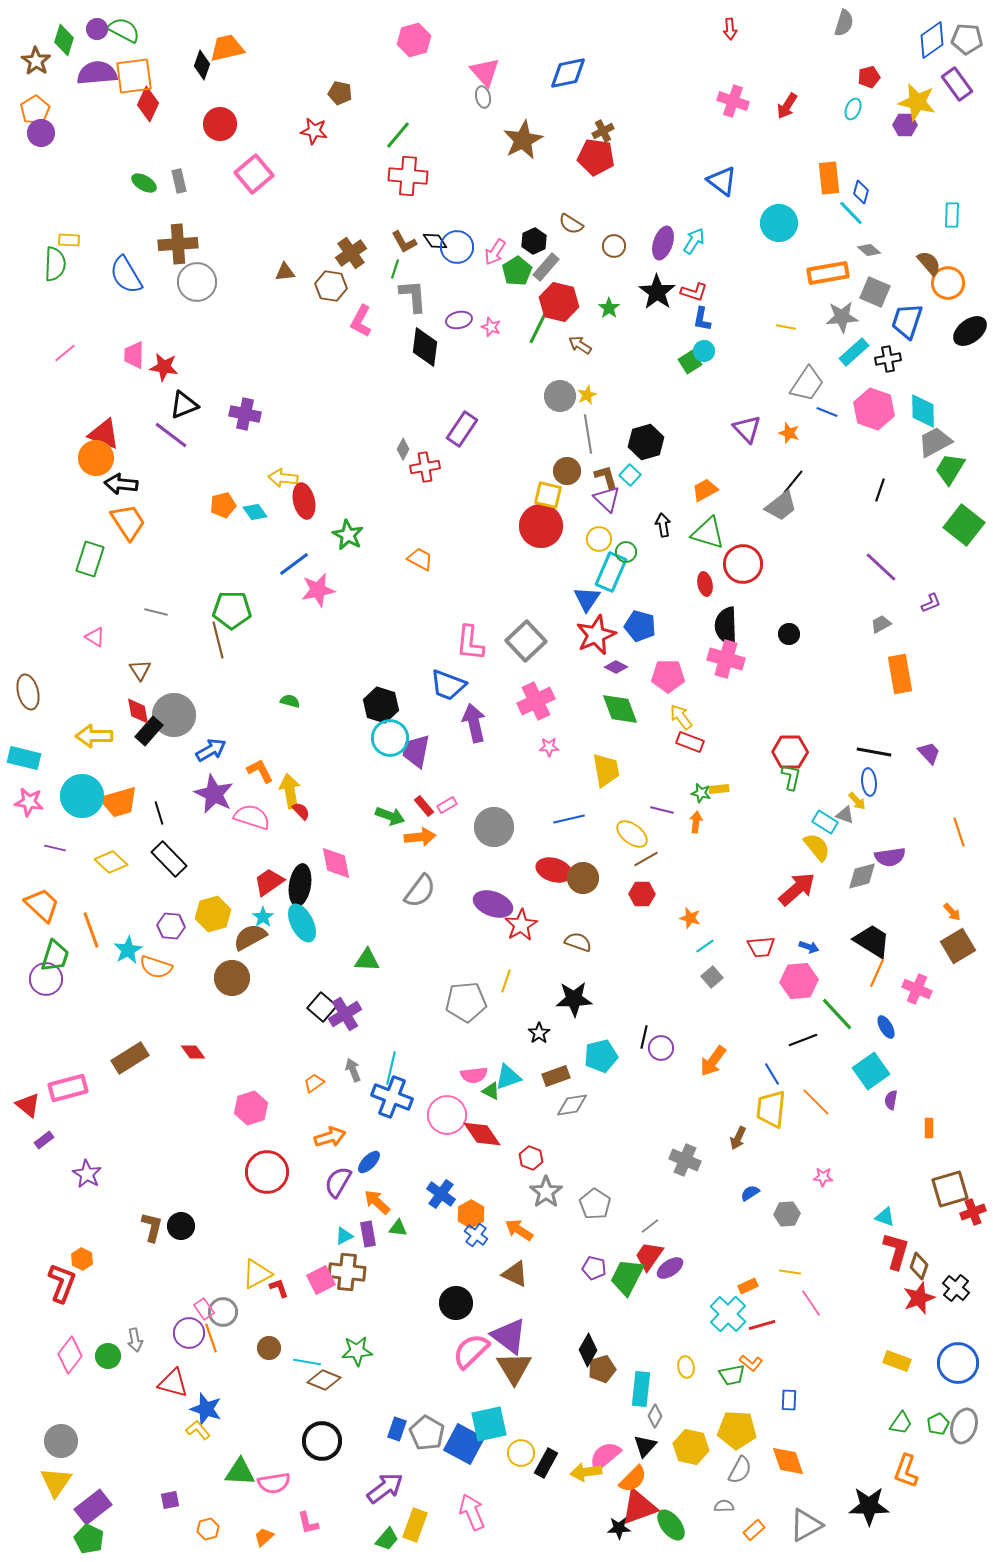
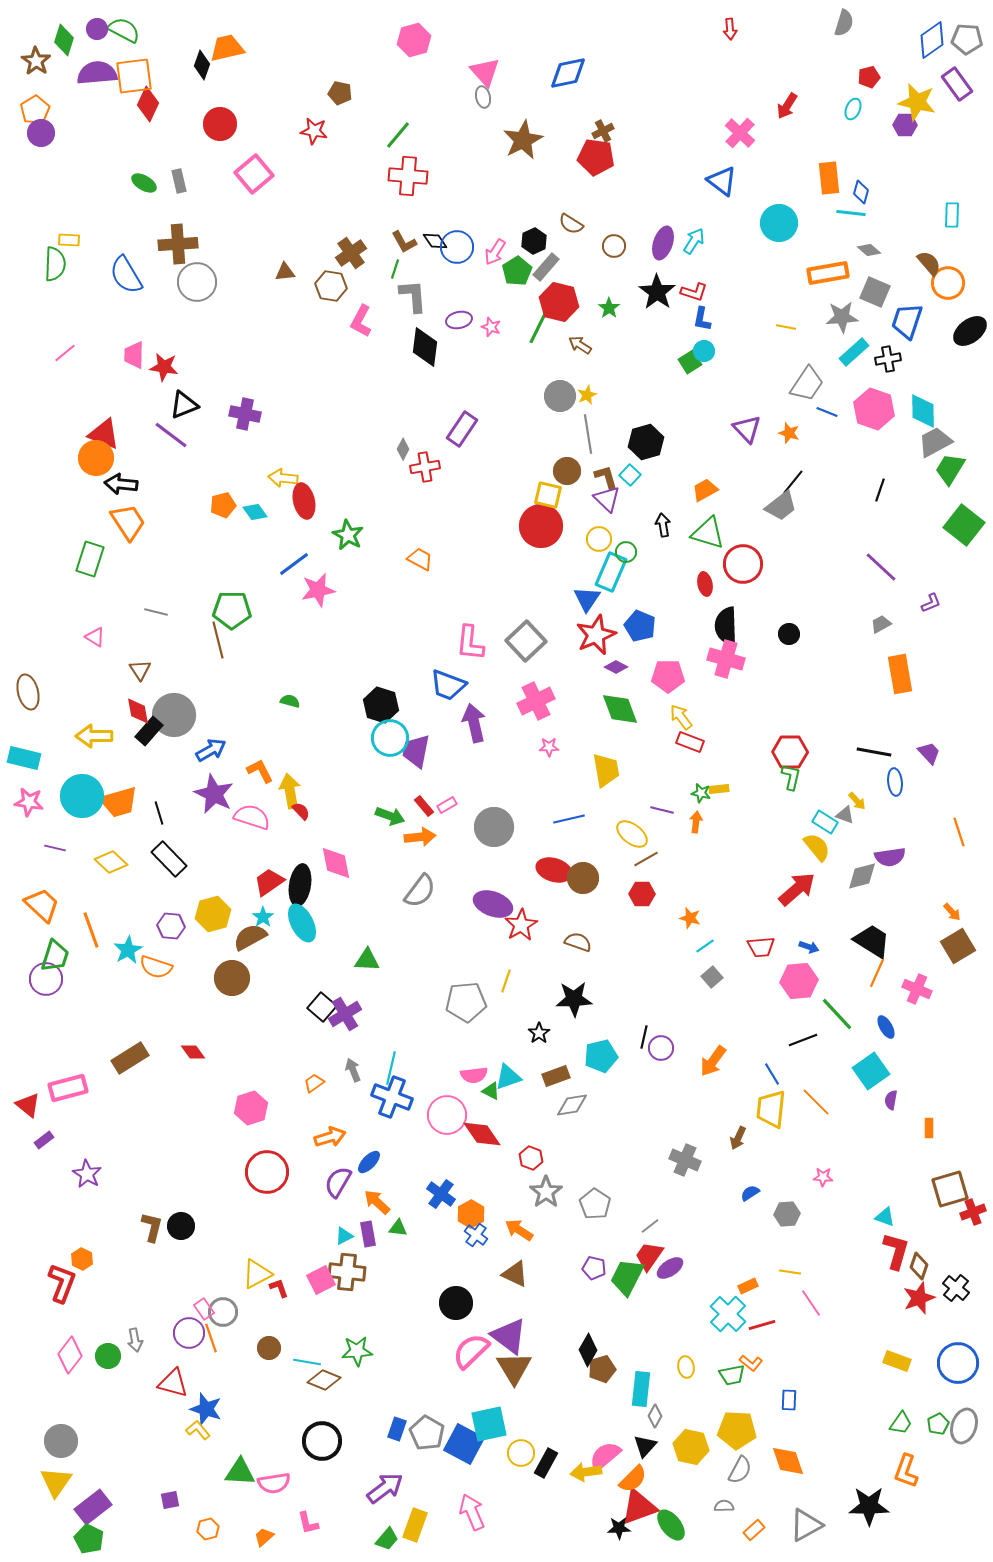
pink cross at (733, 101): moved 7 px right, 32 px down; rotated 24 degrees clockwise
cyan line at (851, 213): rotated 40 degrees counterclockwise
blue pentagon at (640, 626): rotated 8 degrees clockwise
blue ellipse at (869, 782): moved 26 px right
